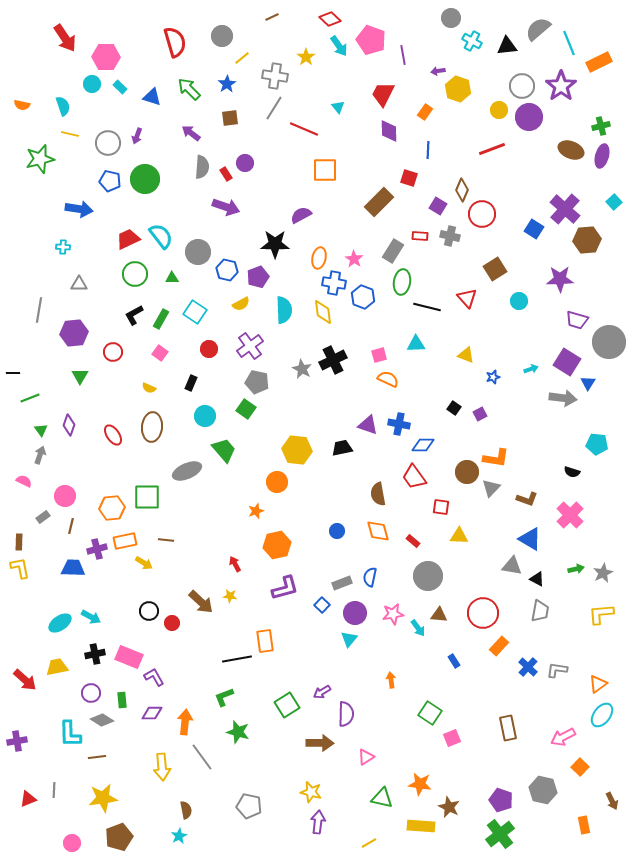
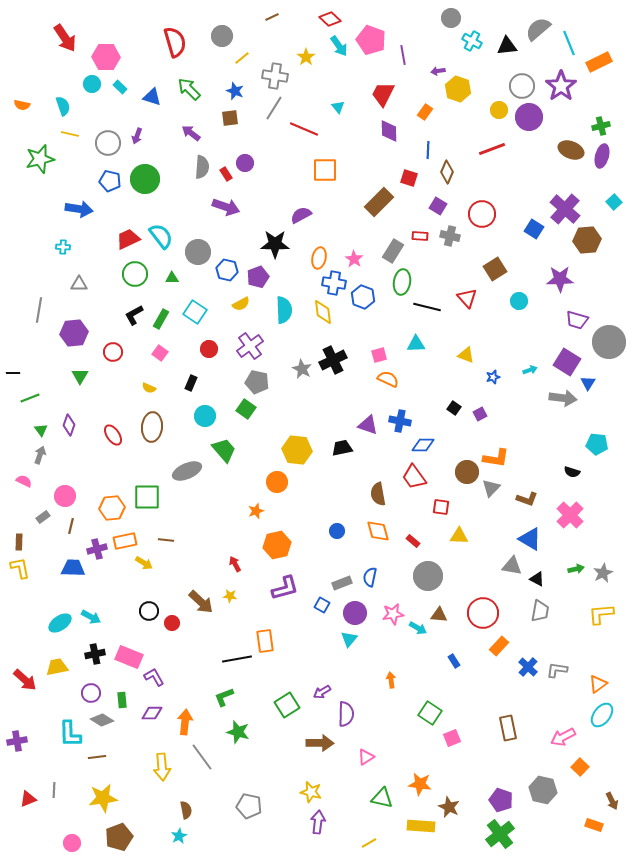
blue star at (227, 84): moved 8 px right, 7 px down; rotated 18 degrees counterclockwise
brown diamond at (462, 190): moved 15 px left, 18 px up
cyan arrow at (531, 369): moved 1 px left, 1 px down
blue cross at (399, 424): moved 1 px right, 3 px up
blue square at (322, 605): rotated 14 degrees counterclockwise
cyan arrow at (418, 628): rotated 24 degrees counterclockwise
orange rectangle at (584, 825): moved 10 px right; rotated 60 degrees counterclockwise
